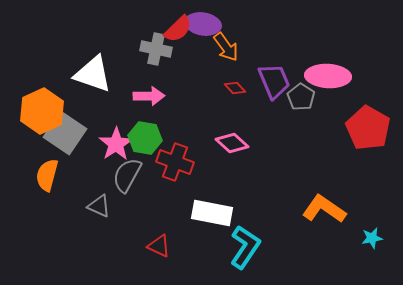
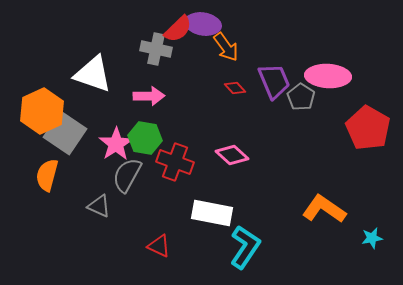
pink diamond: moved 12 px down
